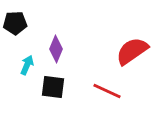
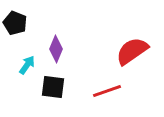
black pentagon: rotated 25 degrees clockwise
cyan arrow: rotated 12 degrees clockwise
red line: rotated 44 degrees counterclockwise
